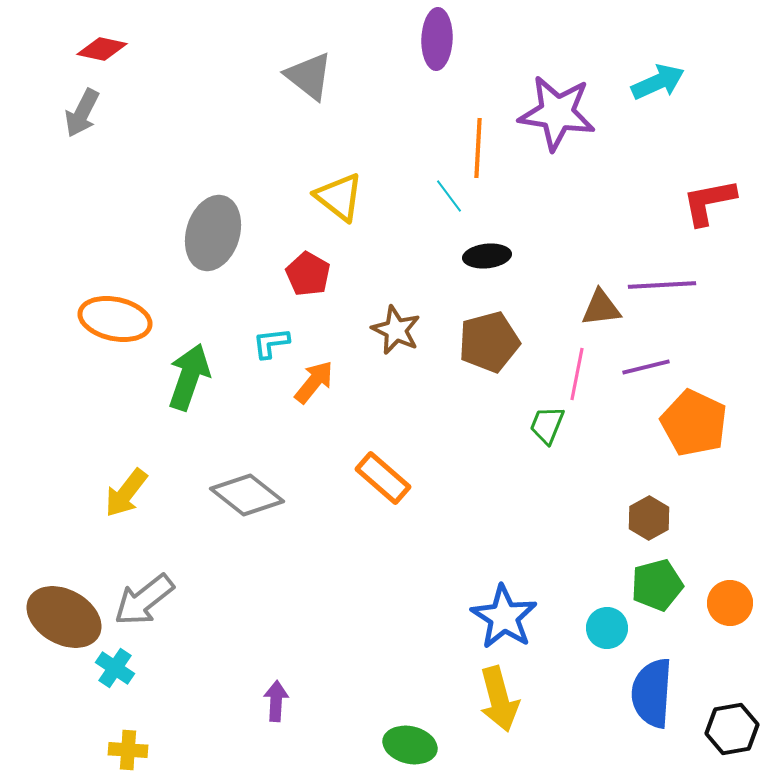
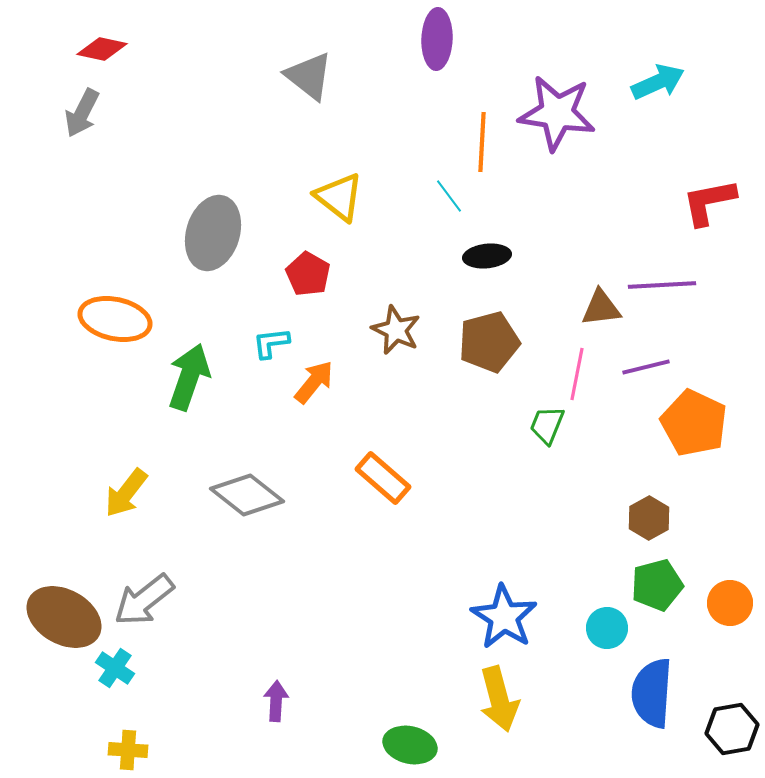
orange line at (478, 148): moved 4 px right, 6 px up
